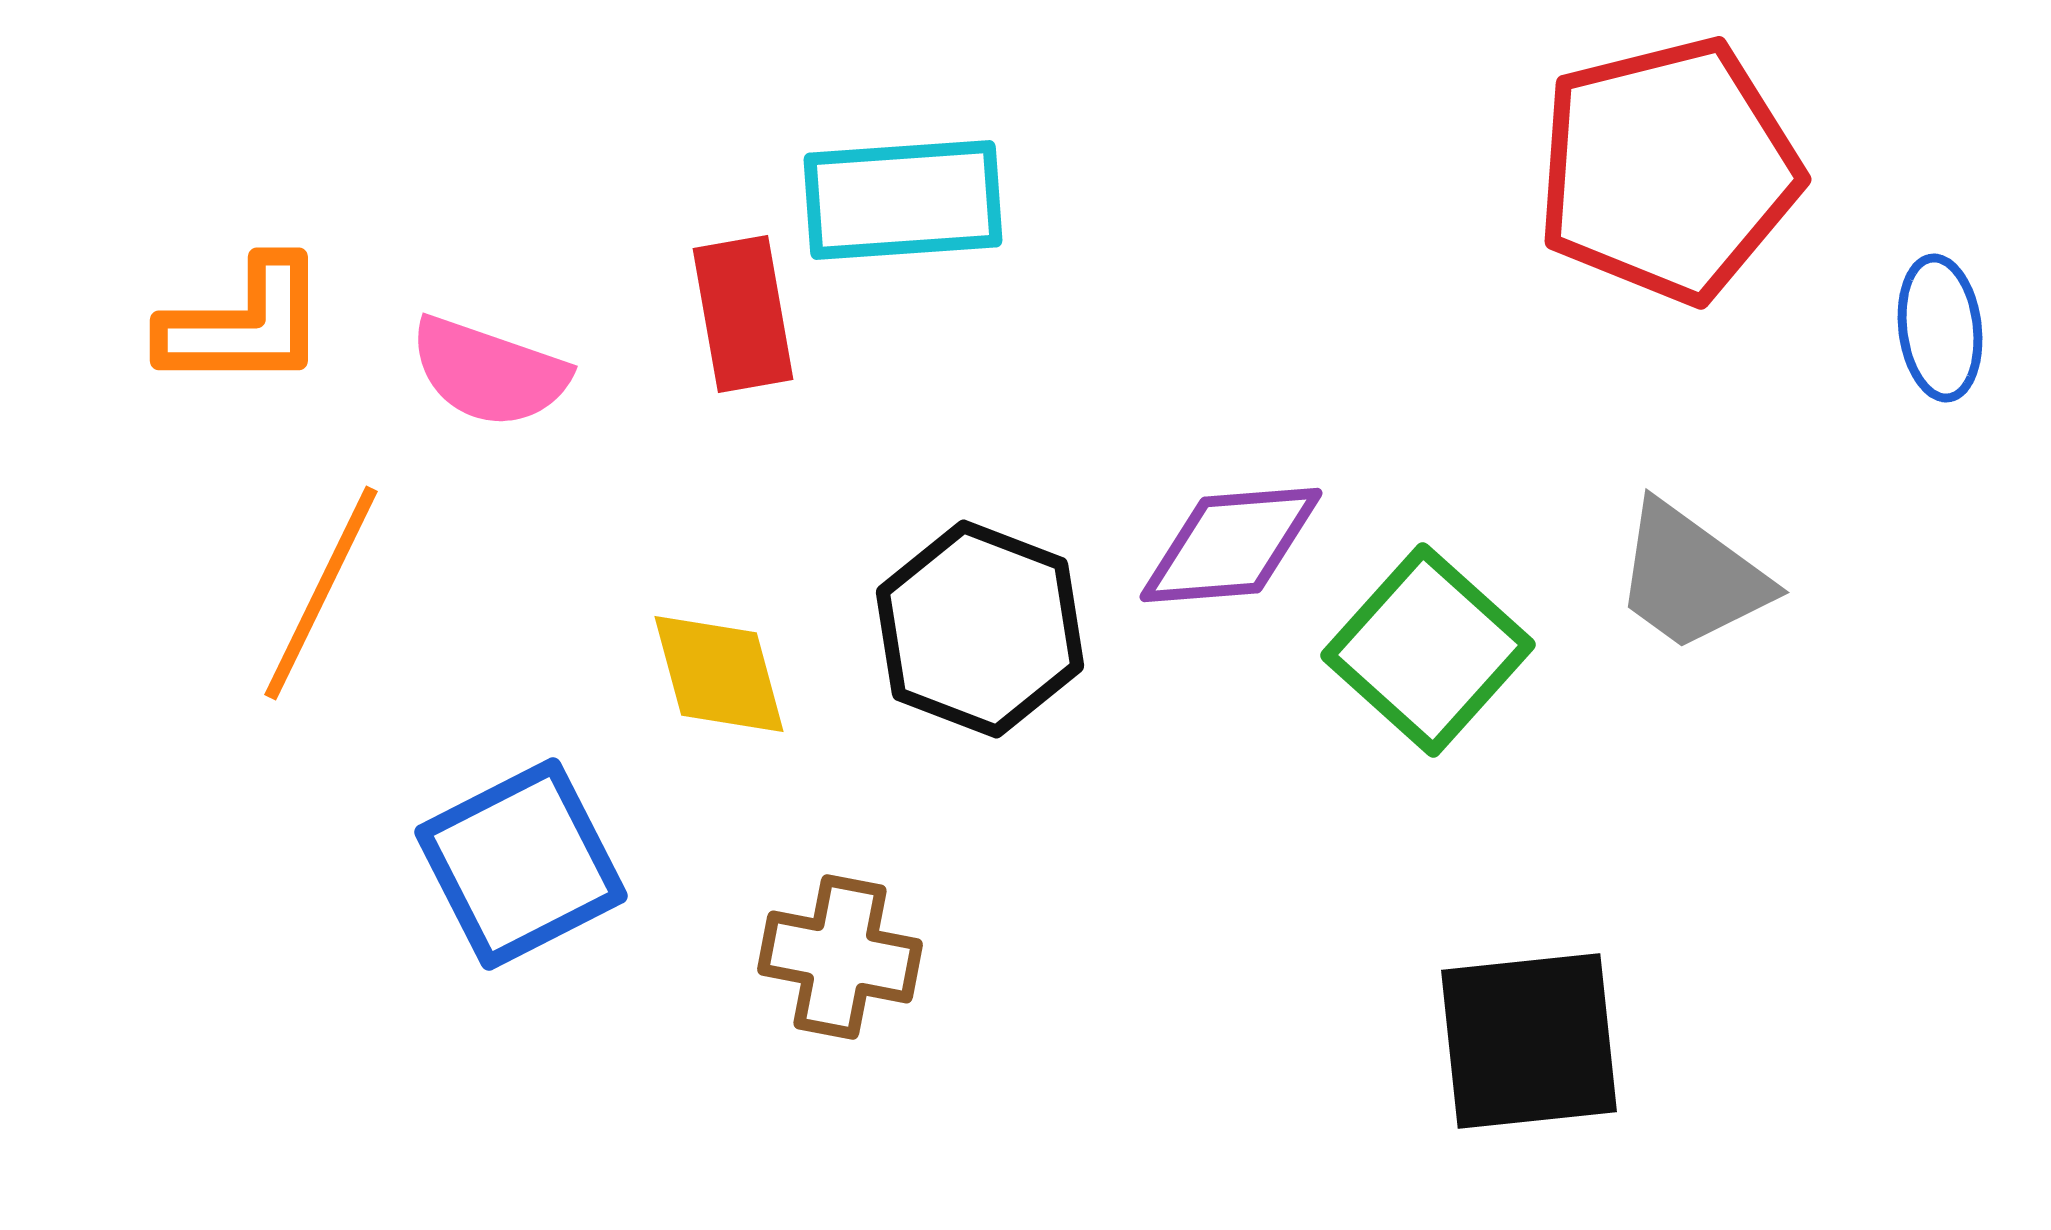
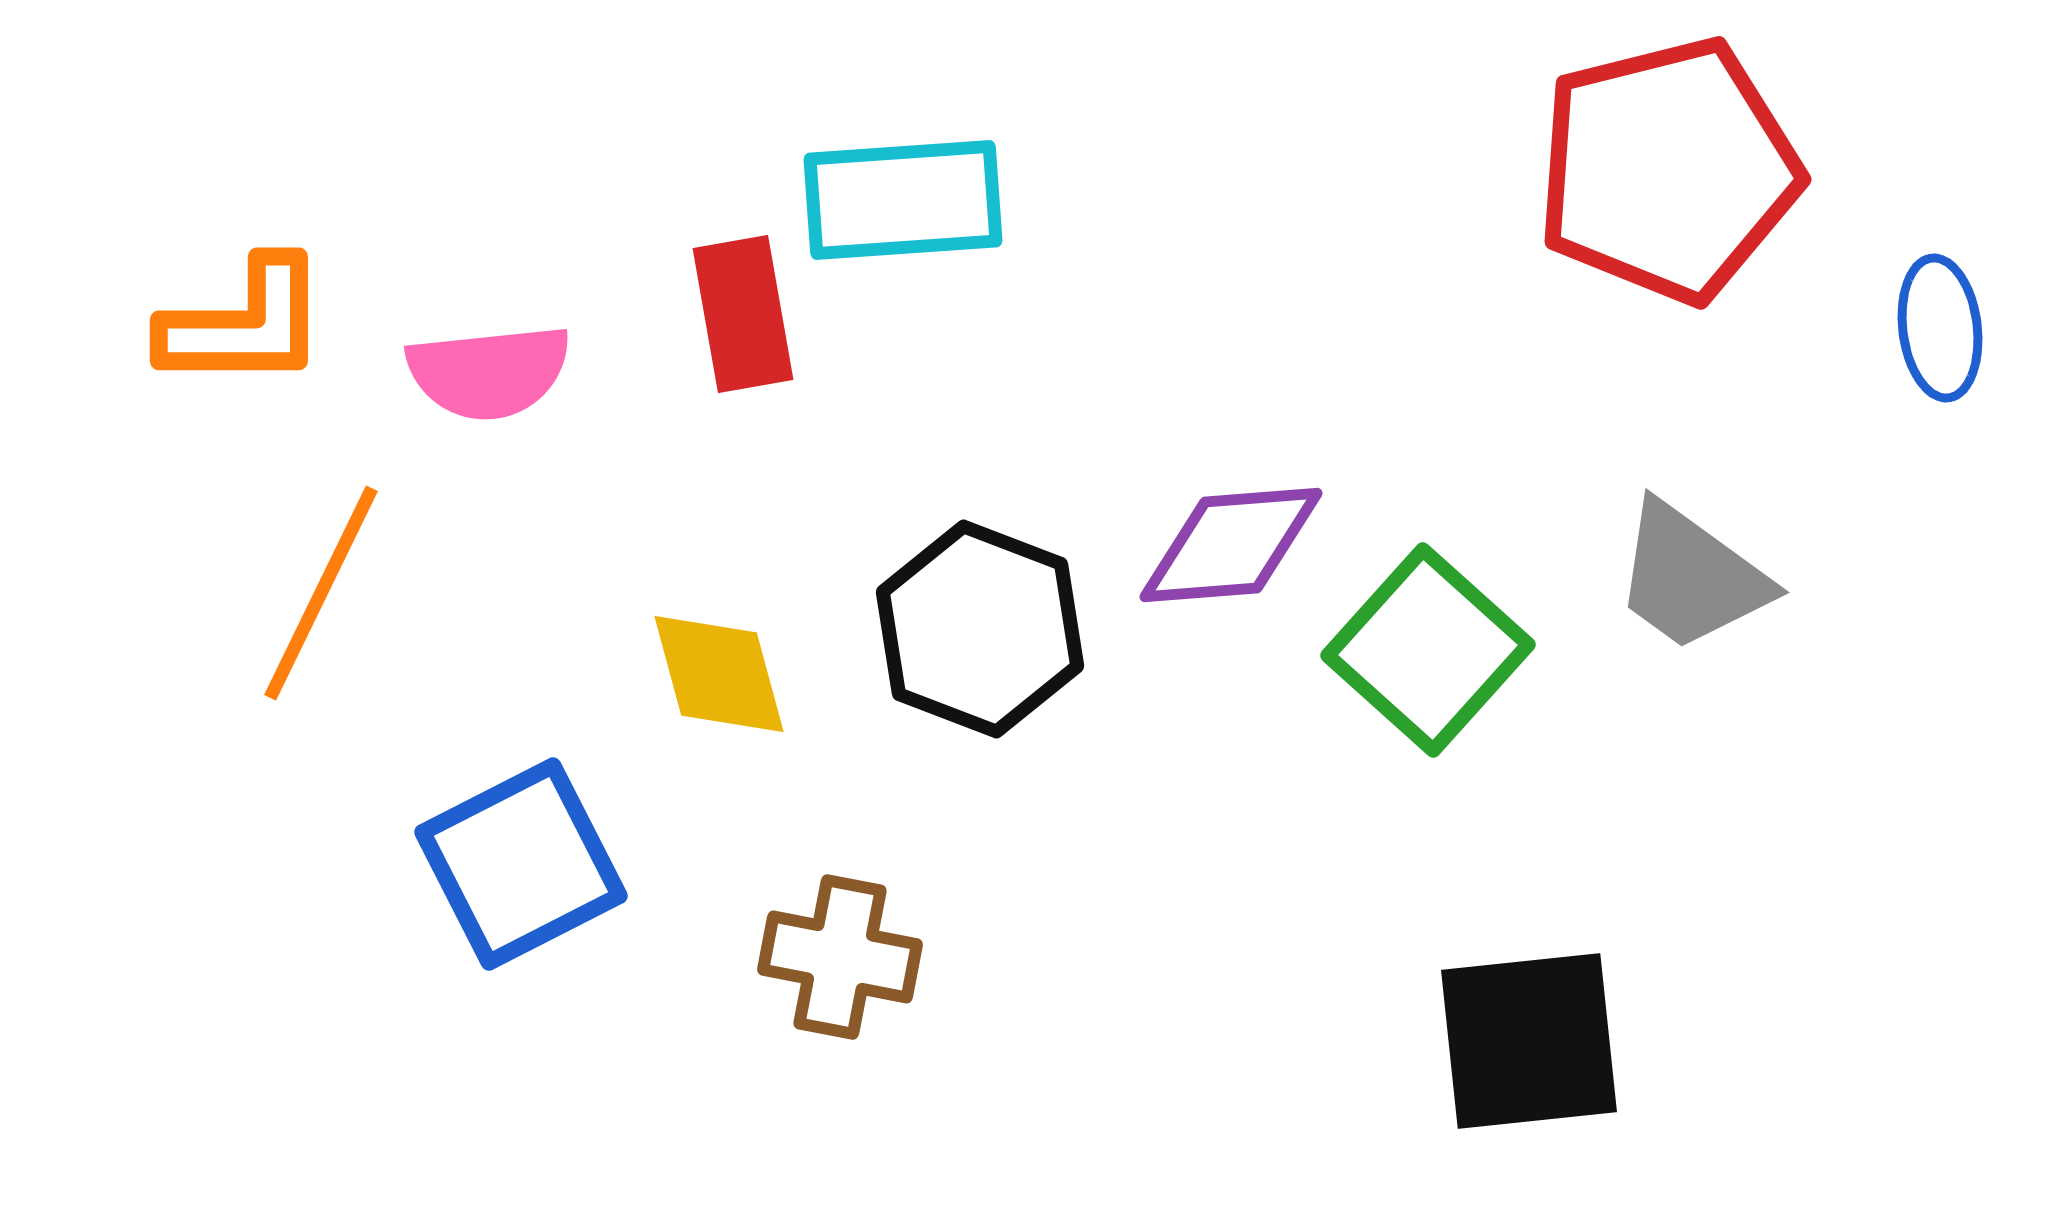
pink semicircle: rotated 25 degrees counterclockwise
